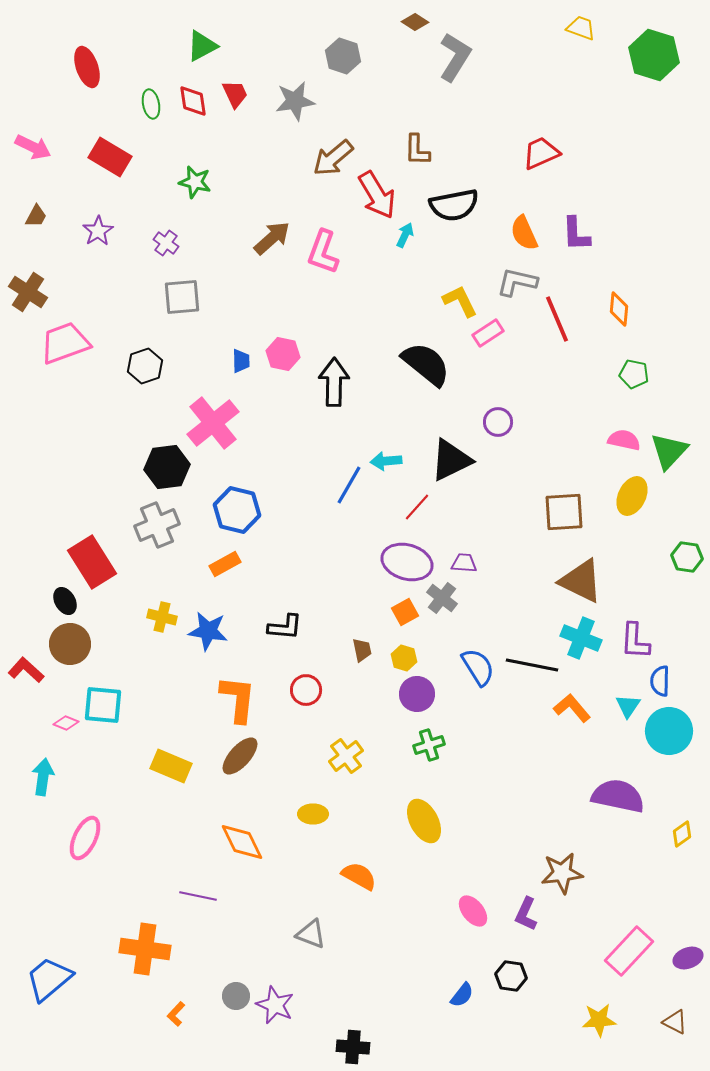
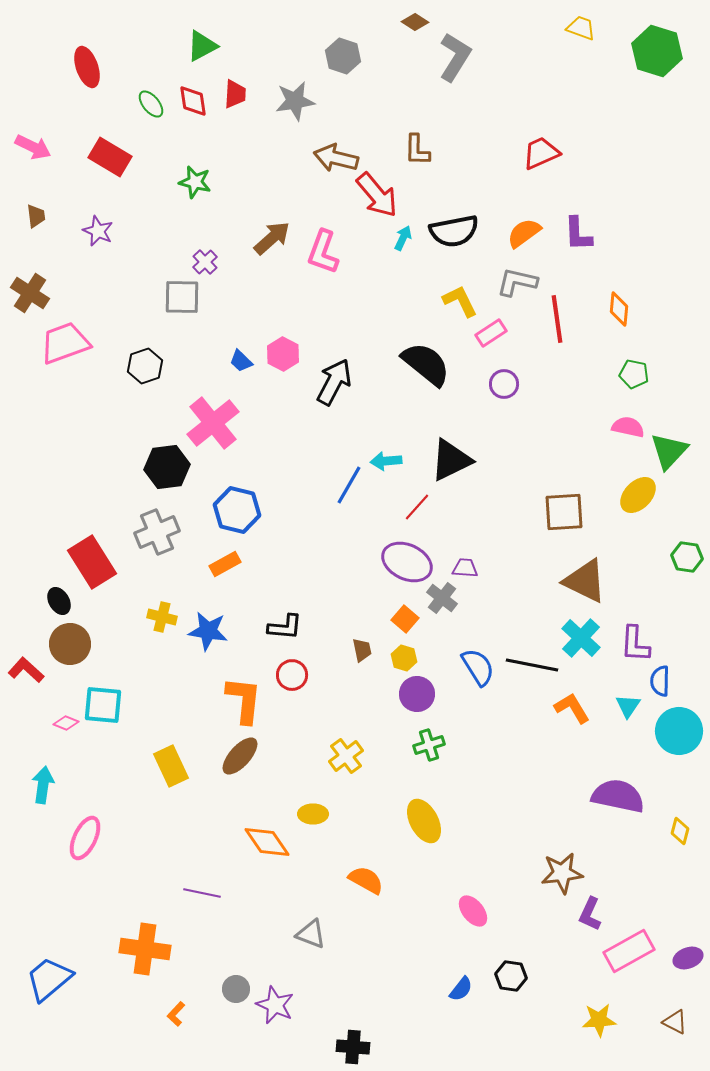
green hexagon at (654, 55): moved 3 px right, 4 px up
red trapezoid at (235, 94): rotated 28 degrees clockwise
green ellipse at (151, 104): rotated 28 degrees counterclockwise
brown arrow at (333, 158): moved 3 px right; rotated 54 degrees clockwise
red arrow at (377, 195): rotated 9 degrees counterclockwise
black semicircle at (454, 205): moved 26 px down
brown trapezoid at (36, 216): rotated 35 degrees counterclockwise
purple star at (98, 231): rotated 16 degrees counterclockwise
orange semicircle at (524, 233): rotated 78 degrees clockwise
purple L-shape at (576, 234): moved 2 px right
cyan arrow at (405, 235): moved 2 px left, 3 px down
purple cross at (166, 243): moved 39 px right, 19 px down; rotated 10 degrees clockwise
brown cross at (28, 292): moved 2 px right, 1 px down
gray square at (182, 297): rotated 6 degrees clockwise
red line at (557, 319): rotated 15 degrees clockwise
pink rectangle at (488, 333): moved 3 px right
pink hexagon at (283, 354): rotated 16 degrees clockwise
blue trapezoid at (241, 361): rotated 135 degrees clockwise
black arrow at (334, 382): rotated 27 degrees clockwise
purple circle at (498, 422): moved 6 px right, 38 px up
pink semicircle at (624, 440): moved 4 px right, 13 px up
yellow ellipse at (632, 496): moved 6 px right, 1 px up; rotated 18 degrees clockwise
gray cross at (157, 525): moved 7 px down
purple ellipse at (407, 562): rotated 9 degrees clockwise
purple trapezoid at (464, 563): moved 1 px right, 5 px down
brown triangle at (581, 581): moved 4 px right
black ellipse at (65, 601): moved 6 px left
orange square at (405, 612): moved 7 px down; rotated 20 degrees counterclockwise
cyan cross at (581, 638): rotated 21 degrees clockwise
purple L-shape at (635, 641): moved 3 px down
red circle at (306, 690): moved 14 px left, 15 px up
orange L-shape at (238, 699): moved 6 px right, 1 px down
orange L-shape at (572, 708): rotated 9 degrees clockwise
cyan circle at (669, 731): moved 10 px right
yellow rectangle at (171, 766): rotated 42 degrees clockwise
cyan arrow at (43, 777): moved 8 px down
yellow diamond at (682, 834): moved 2 px left, 3 px up; rotated 40 degrees counterclockwise
orange diamond at (242, 842): moved 25 px right; rotated 9 degrees counterclockwise
orange semicircle at (359, 876): moved 7 px right, 4 px down
purple line at (198, 896): moved 4 px right, 3 px up
purple L-shape at (526, 914): moved 64 px right
pink rectangle at (629, 951): rotated 18 degrees clockwise
blue semicircle at (462, 995): moved 1 px left, 6 px up
gray circle at (236, 996): moved 7 px up
